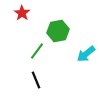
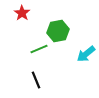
green line: moved 2 px right, 2 px up; rotated 30 degrees clockwise
